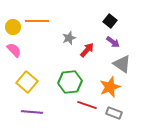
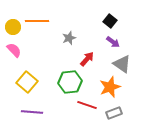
red arrow: moved 9 px down
gray rectangle: rotated 42 degrees counterclockwise
